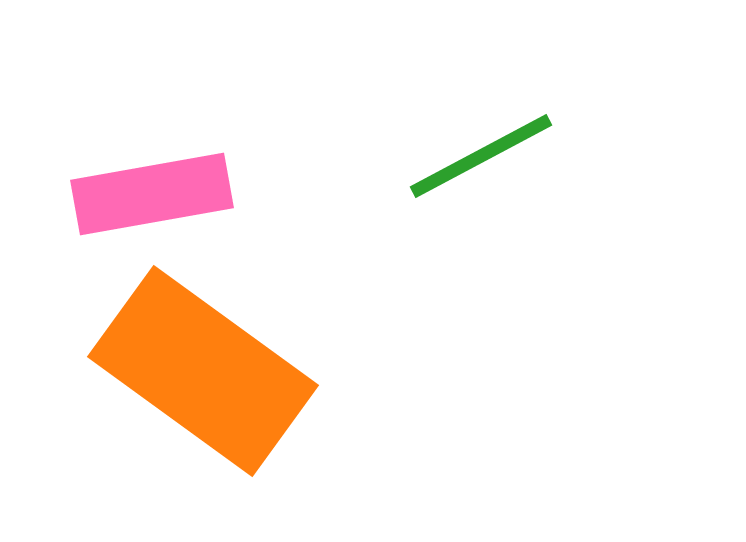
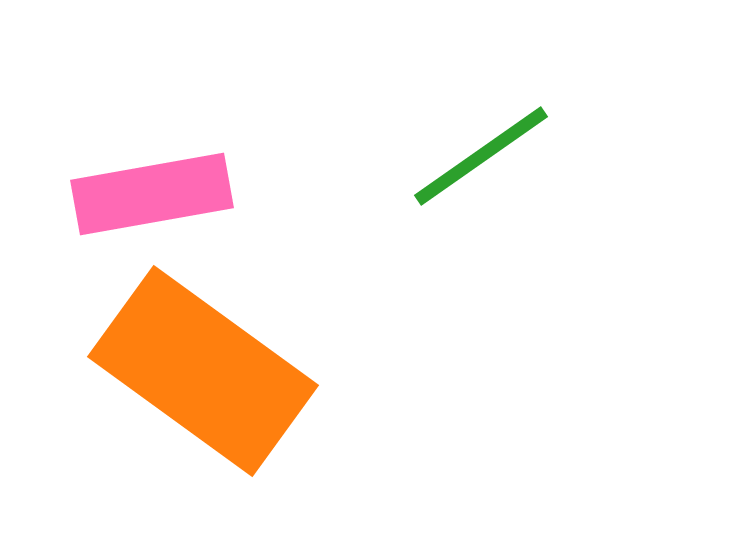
green line: rotated 7 degrees counterclockwise
